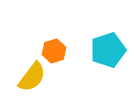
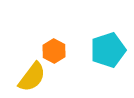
orange hexagon: rotated 15 degrees counterclockwise
